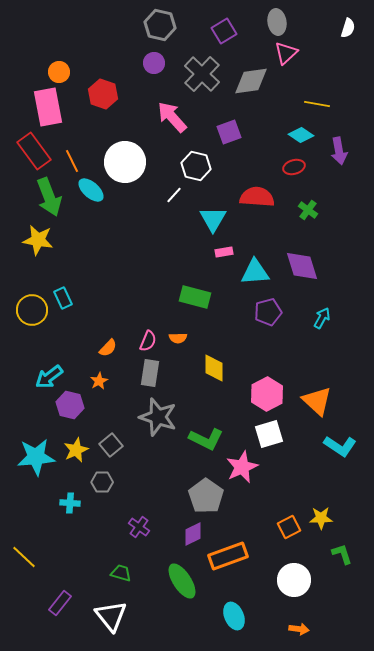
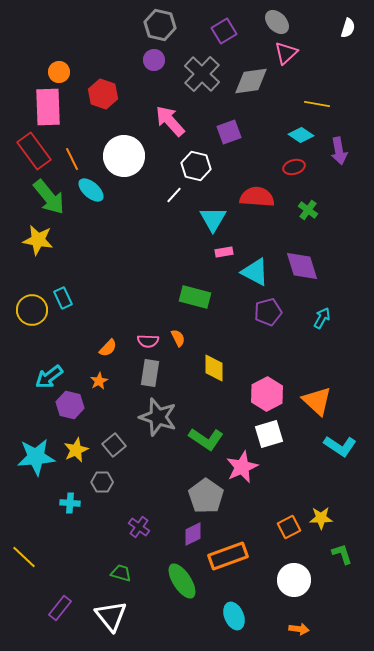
gray ellipse at (277, 22): rotated 35 degrees counterclockwise
purple circle at (154, 63): moved 3 px up
pink rectangle at (48, 107): rotated 9 degrees clockwise
pink arrow at (172, 117): moved 2 px left, 4 px down
orange line at (72, 161): moved 2 px up
white circle at (125, 162): moved 1 px left, 6 px up
green arrow at (49, 197): rotated 18 degrees counterclockwise
cyan triangle at (255, 272): rotated 32 degrees clockwise
orange semicircle at (178, 338): rotated 114 degrees counterclockwise
pink semicircle at (148, 341): rotated 70 degrees clockwise
green L-shape at (206, 439): rotated 8 degrees clockwise
gray square at (111, 445): moved 3 px right
purple rectangle at (60, 603): moved 5 px down
